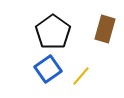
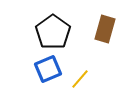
blue square: rotated 12 degrees clockwise
yellow line: moved 1 px left, 3 px down
